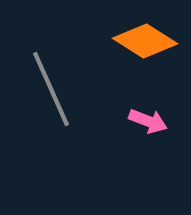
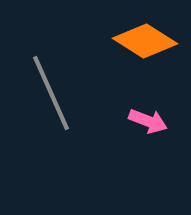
gray line: moved 4 px down
